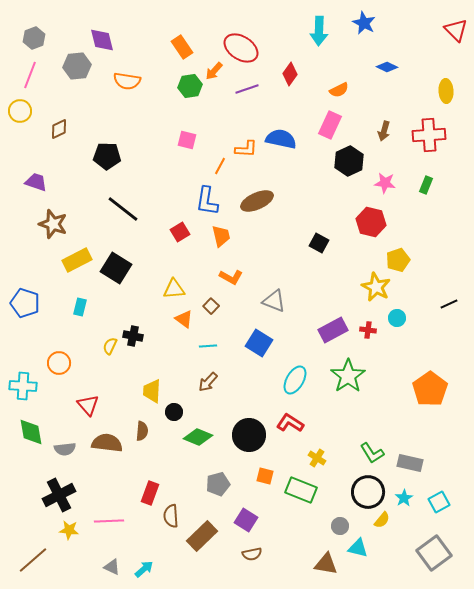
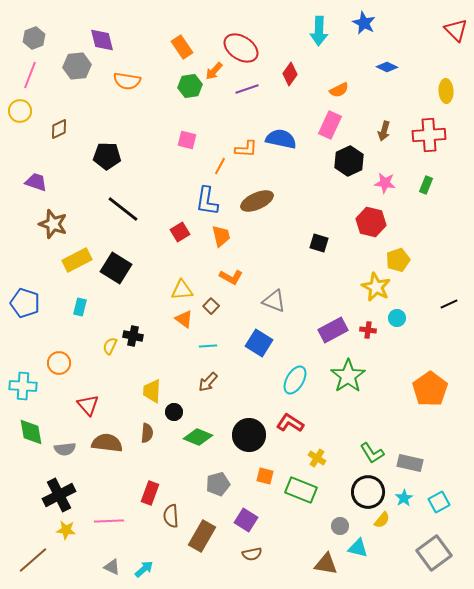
black square at (319, 243): rotated 12 degrees counterclockwise
yellow triangle at (174, 289): moved 8 px right, 1 px down
brown semicircle at (142, 431): moved 5 px right, 2 px down
yellow star at (69, 530): moved 3 px left
brown rectangle at (202, 536): rotated 16 degrees counterclockwise
